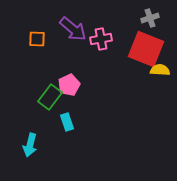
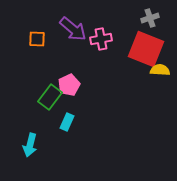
cyan rectangle: rotated 42 degrees clockwise
